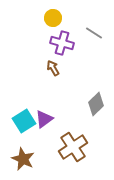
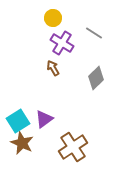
purple cross: rotated 15 degrees clockwise
gray diamond: moved 26 px up
cyan square: moved 6 px left
brown star: moved 1 px left, 16 px up
